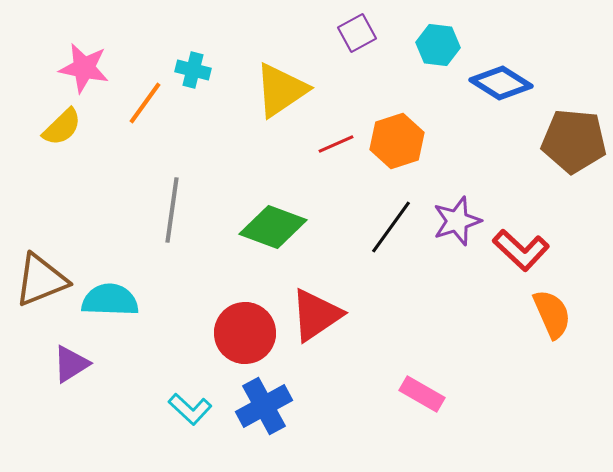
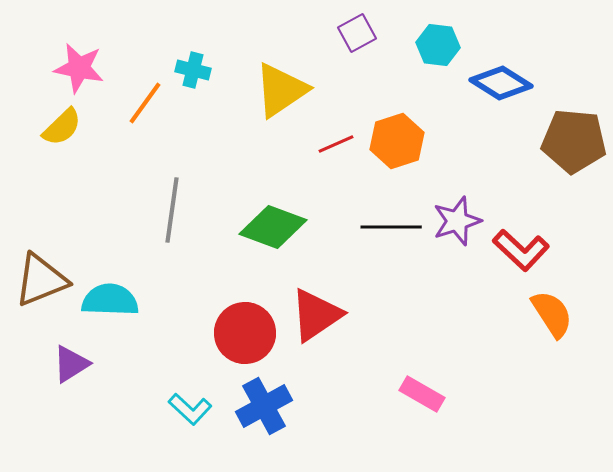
pink star: moved 5 px left
black line: rotated 54 degrees clockwise
orange semicircle: rotated 9 degrees counterclockwise
